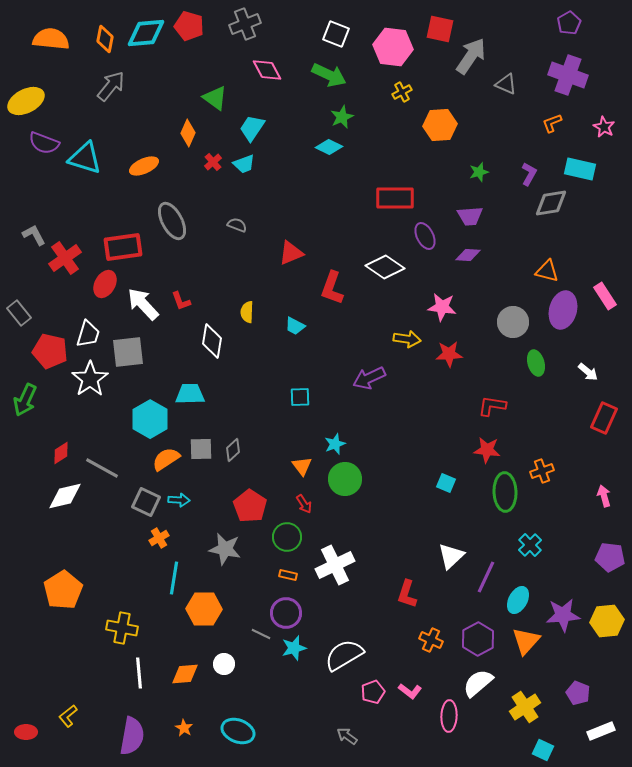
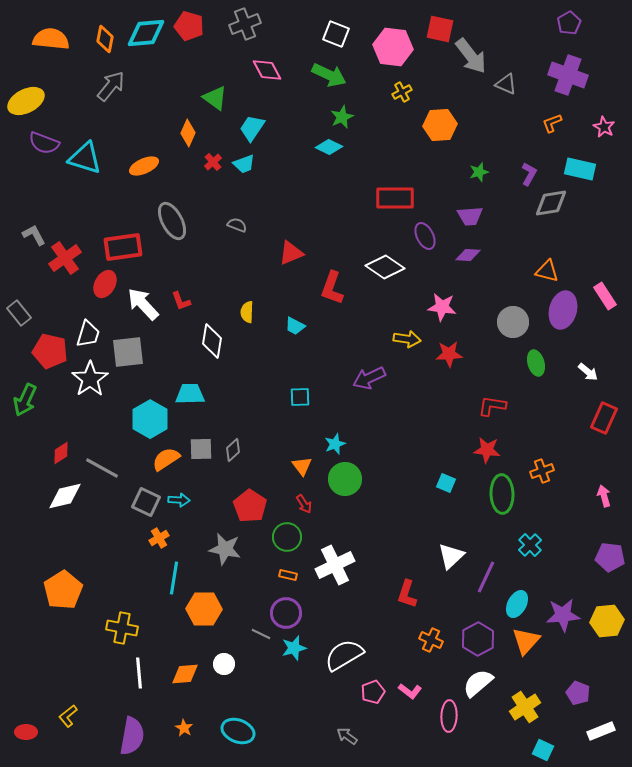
gray arrow at (471, 56): rotated 108 degrees clockwise
green ellipse at (505, 492): moved 3 px left, 2 px down
cyan ellipse at (518, 600): moved 1 px left, 4 px down
